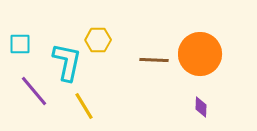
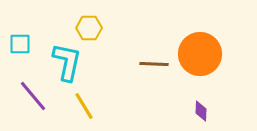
yellow hexagon: moved 9 px left, 12 px up
brown line: moved 4 px down
purple line: moved 1 px left, 5 px down
purple diamond: moved 4 px down
